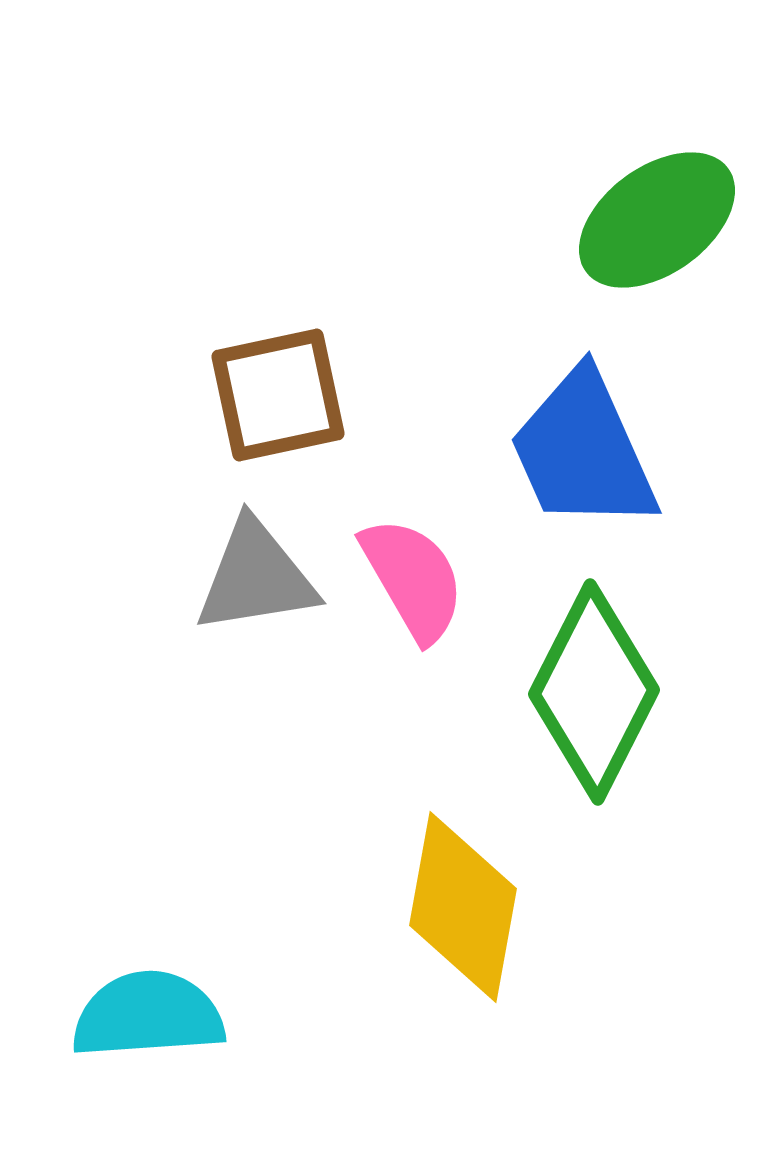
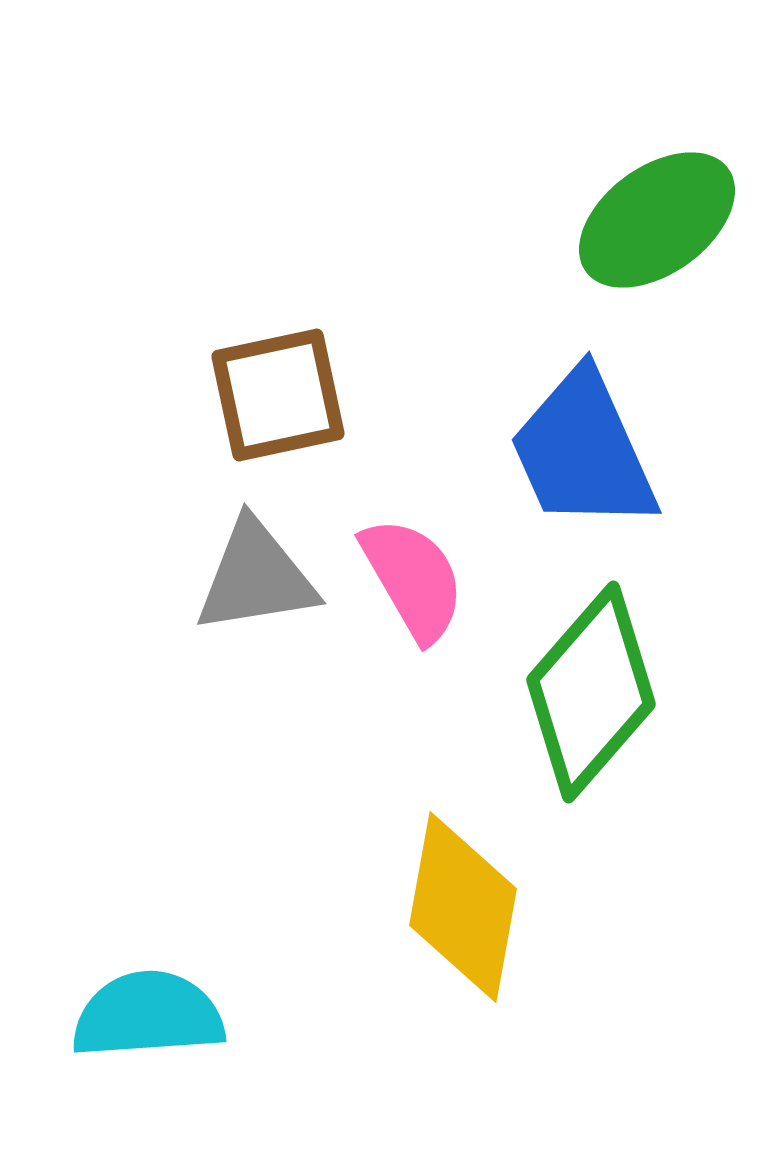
green diamond: moved 3 px left; rotated 14 degrees clockwise
